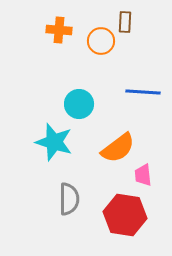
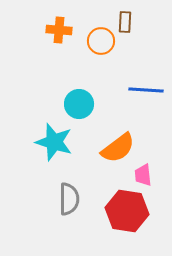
blue line: moved 3 px right, 2 px up
red hexagon: moved 2 px right, 4 px up
